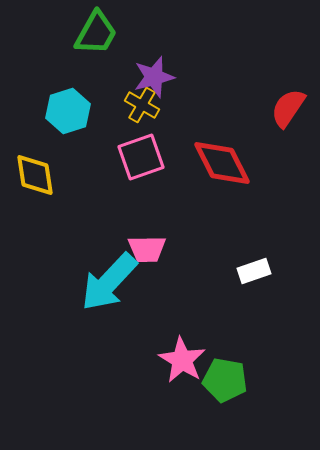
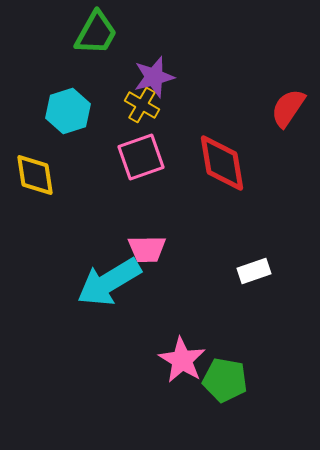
red diamond: rotated 18 degrees clockwise
cyan arrow: rotated 16 degrees clockwise
